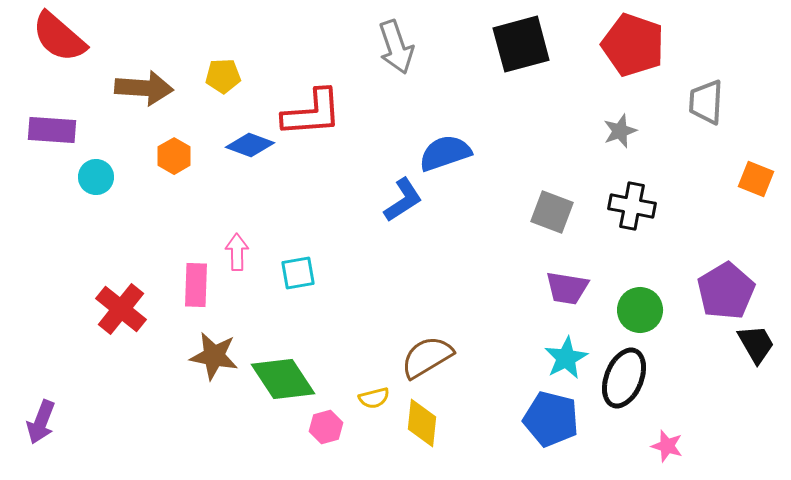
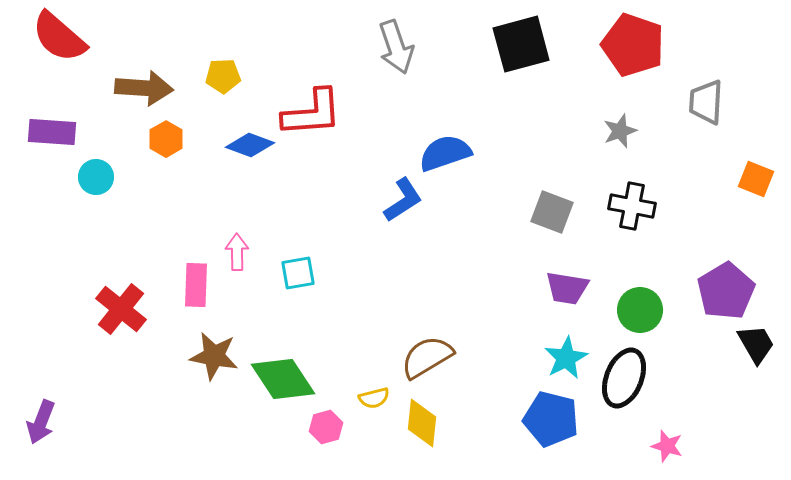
purple rectangle: moved 2 px down
orange hexagon: moved 8 px left, 17 px up
